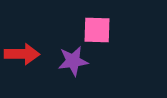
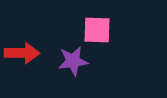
red arrow: moved 1 px up
